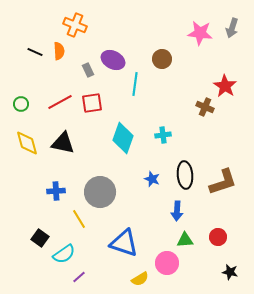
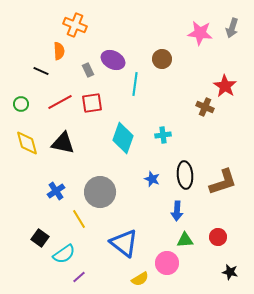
black line: moved 6 px right, 19 px down
blue cross: rotated 30 degrees counterclockwise
blue triangle: rotated 20 degrees clockwise
